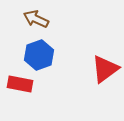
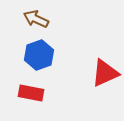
red triangle: moved 4 px down; rotated 12 degrees clockwise
red rectangle: moved 11 px right, 9 px down
